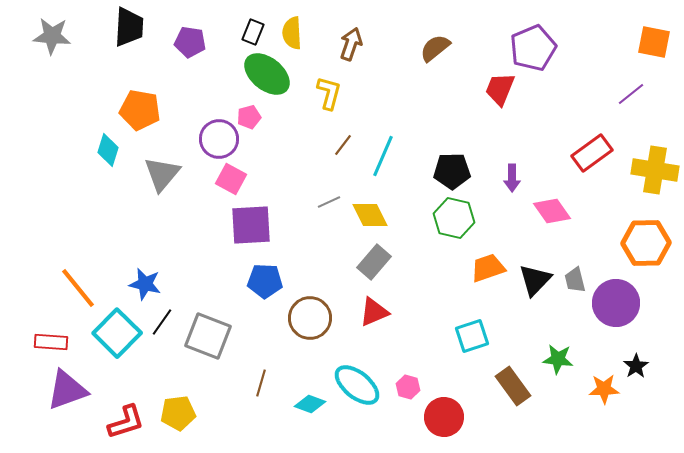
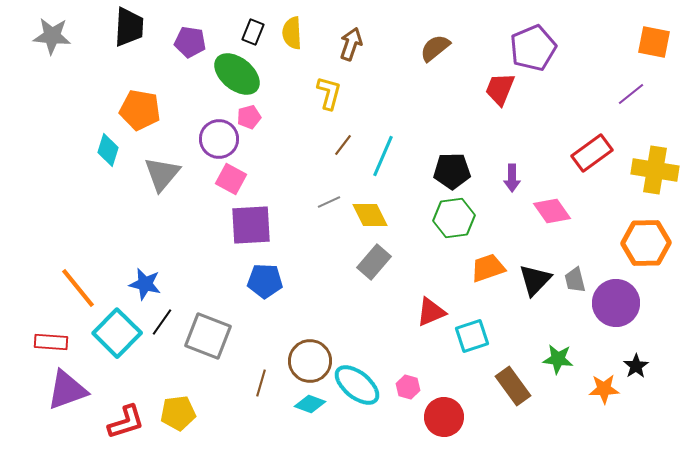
green ellipse at (267, 74): moved 30 px left
green hexagon at (454, 218): rotated 21 degrees counterclockwise
red triangle at (374, 312): moved 57 px right
brown circle at (310, 318): moved 43 px down
